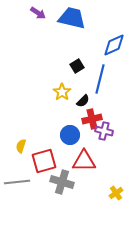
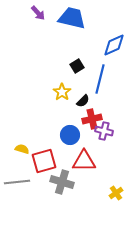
purple arrow: rotated 14 degrees clockwise
yellow semicircle: moved 1 px right, 3 px down; rotated 88 degrees clockwise
